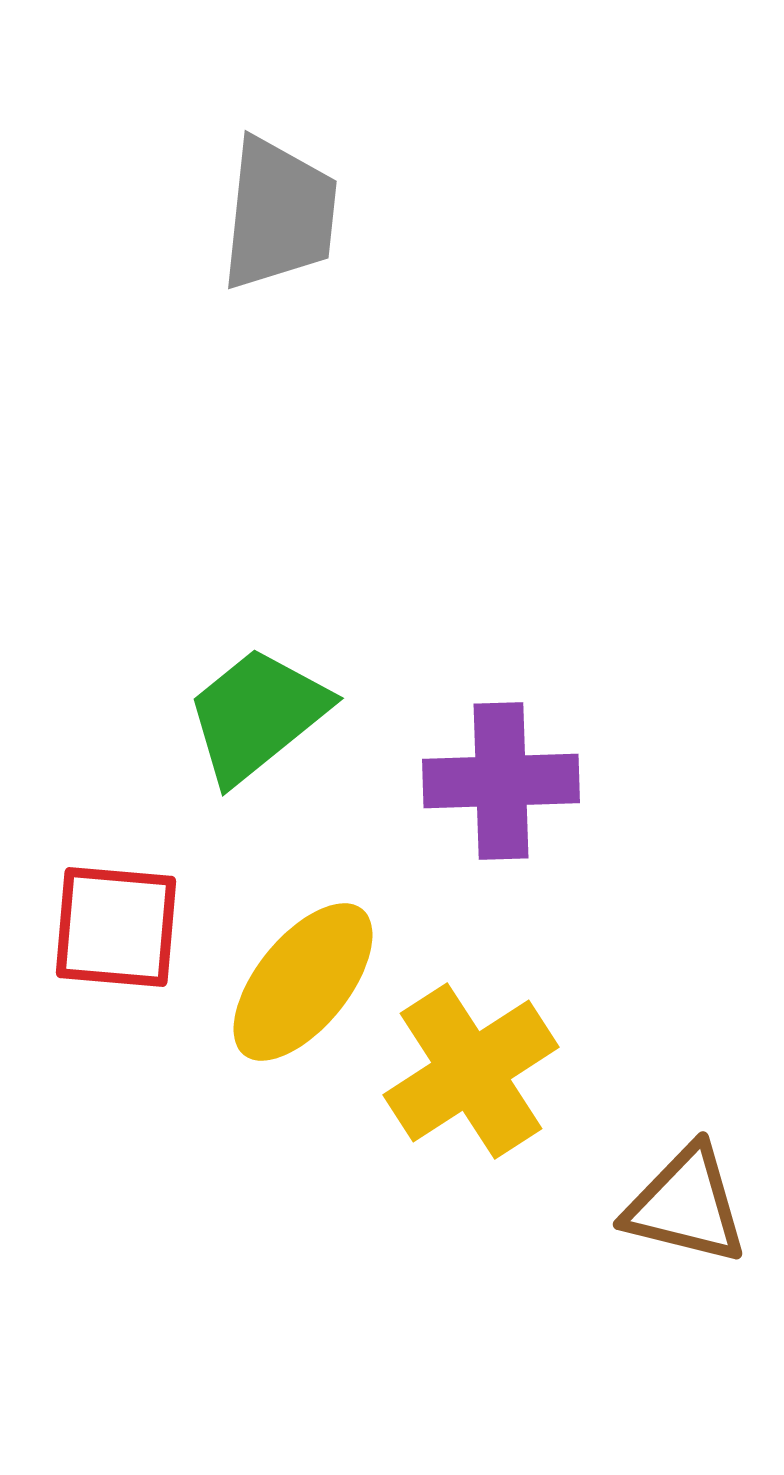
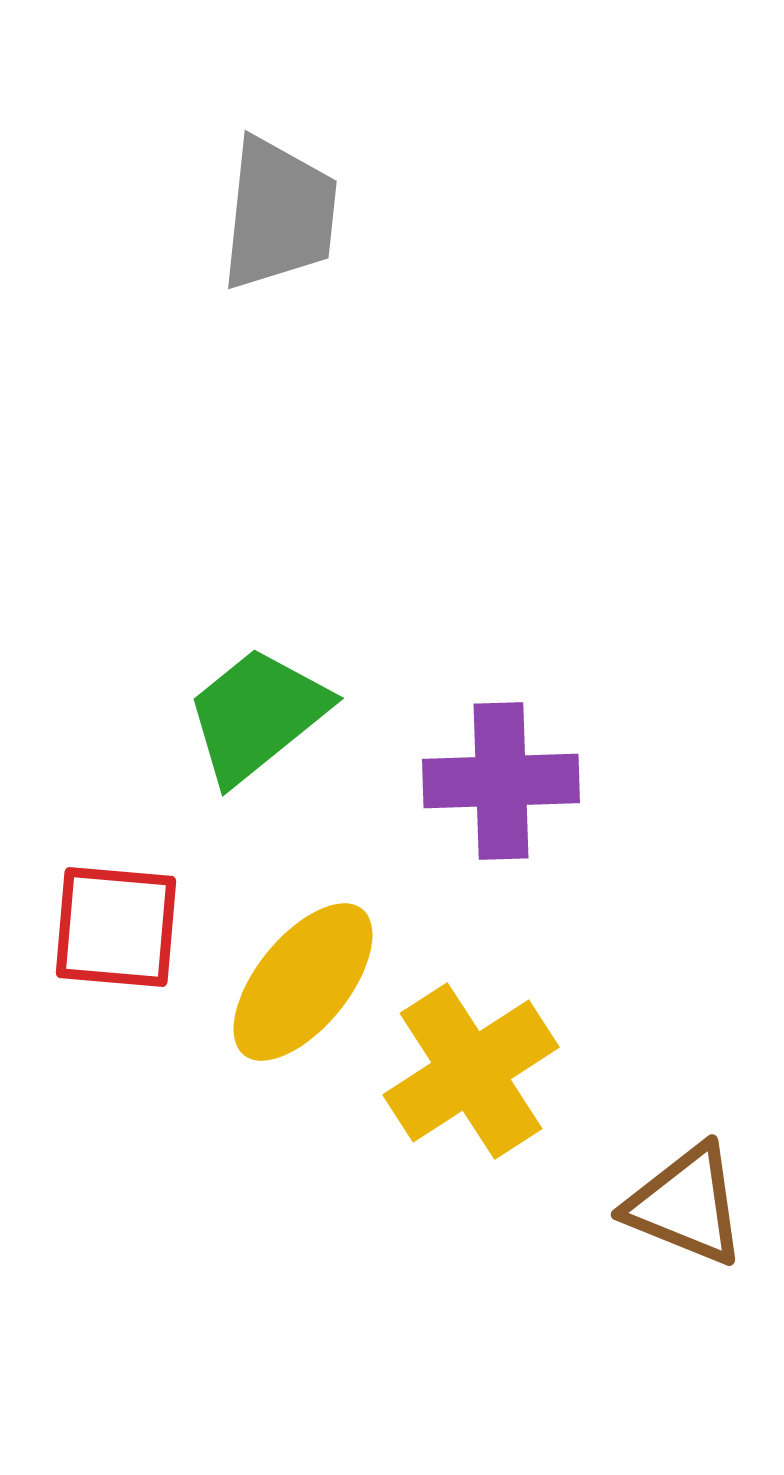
brown triangle: rotated 8 degrees clockwise
